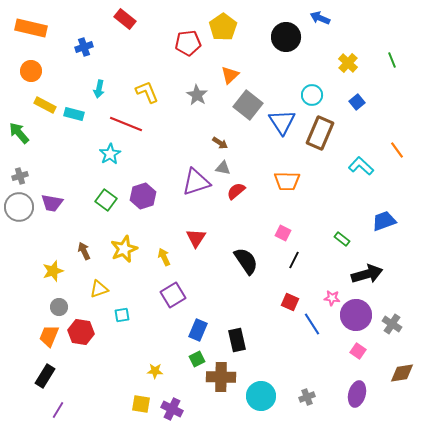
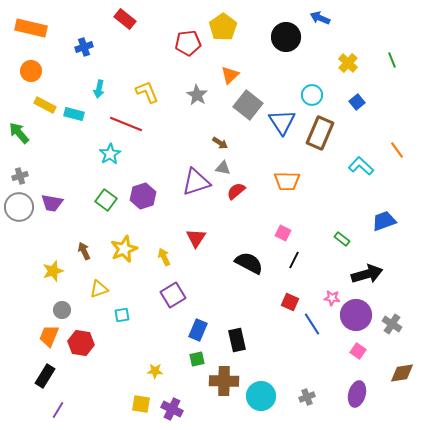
black semicircle at (246, 261): moved 3 px right, 2 px down; rotated 28 degrees counterclockwise
gray circle at (59, 307): moved 3 px right, 3 px down
red hexagon at (81, 332): moved 11 px down
green square at (197, 359): rotated 14 degrees clockwise
brown cross at (221, 377): moved 3 px right, 4 px down
